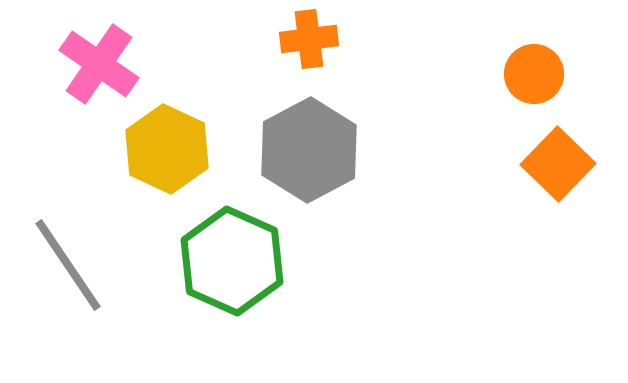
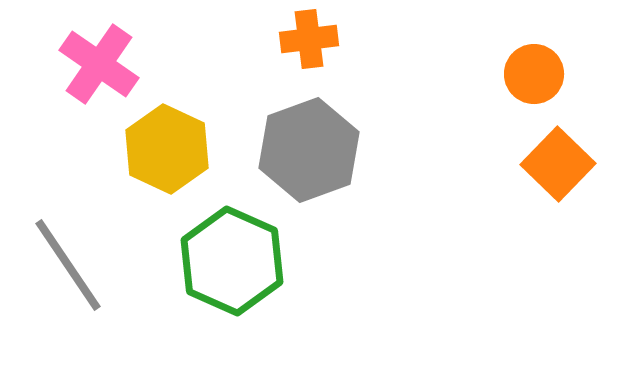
gray hexagon: rotated 8 degrees clockwise
